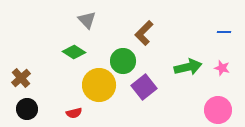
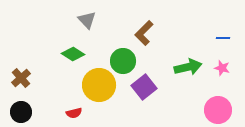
blue line: moved 1 px left, 6 px down
green diamond: moved 1 px left, 2 px down
black circle: moved 6 px left, 3 px down
